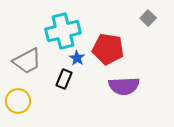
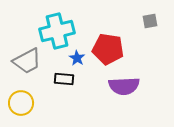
gray square: moved 2 px right, 3 px down; rotated 35 degrees clockwise
cyan cross: moved 6 px left
black rectangle: rotated 72 degrees clockwise
yellow circle: moved 3 px right, 2 px down
